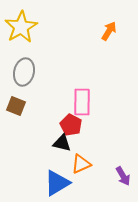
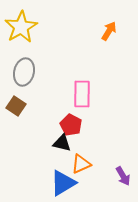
pink rectangle: moved 8 px up
brown square: rotated 12 degrees clockwise
blue triangle: moved 6 px right
